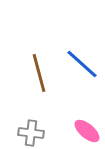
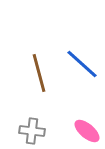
gray cross: moved 1 px right, 2 px up
